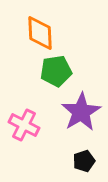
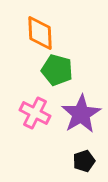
green pentagon: moved 1 px right, 1 px up; rotated 24 degrees clockwise
purple star: moved 2 px down
pink cross: moved 11 px right, 12 px up
